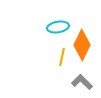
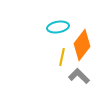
orange diamond: rotated 12 degrees clockwise
gray L-shape: moved 3 px left, 6 px up
